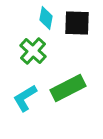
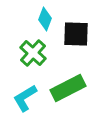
cyan diamond: moved 1 px left, 1 px down; rotated 10 degrees clockwise
black square: moved 1 px left, 11 px down
green cross: moved 2 px down
